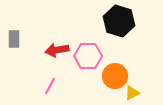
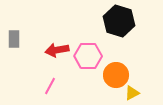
orange circle: moved 1 px right, 1 px up
